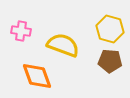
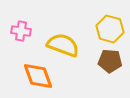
orange diamond: moved 1 px right
